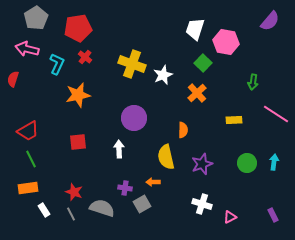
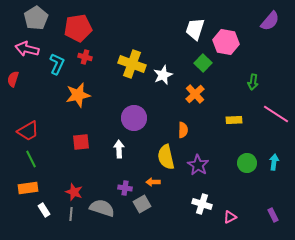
red cross: rotated 24 degrees counterclockwise
orange cross: moved 2 px left, 1 px down
red square: moved 3 px right
purple star: moved 4 px left, 1 px down; rotated 20 degrees counterclockwise
gray line: rotated 32 degrees clockwise
